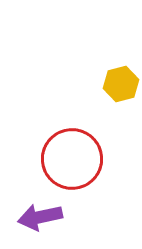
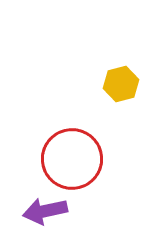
purple arrow: moved 5 px right, 6 px up
